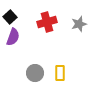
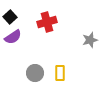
gray star: moved 11 px right, 16 px down
purple semicircle: rotated 36 degrees clockwise
